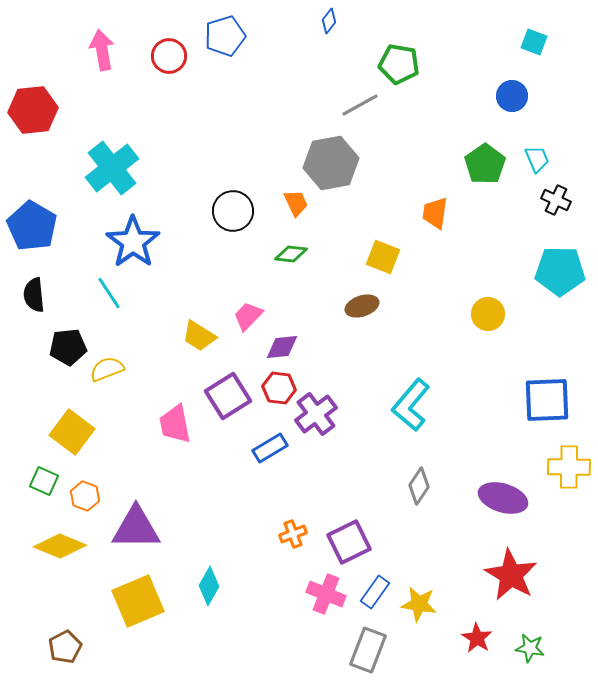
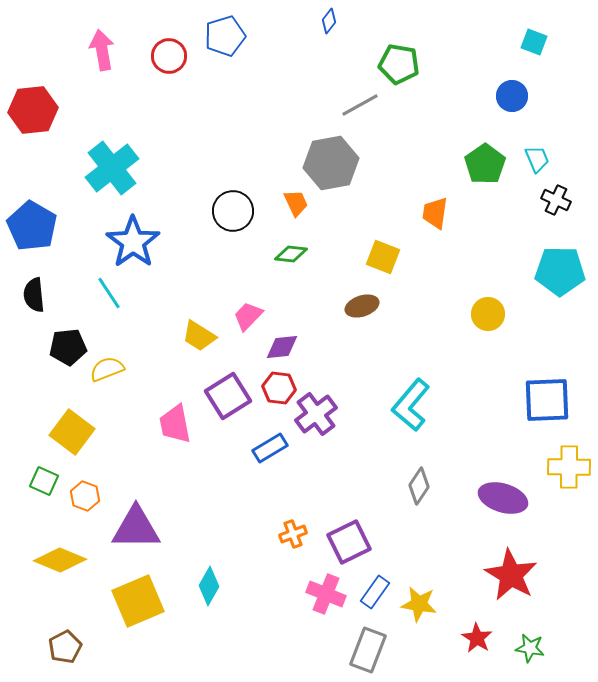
yellow diamond at (60, 546): moved 14 px down
